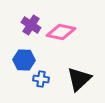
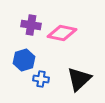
purple cross: rotated 24 degrees counterclockwise
pink diamond: moved 1 px right, 1 px down
blue hexagon: rotated 20 degrees counterclockwise
